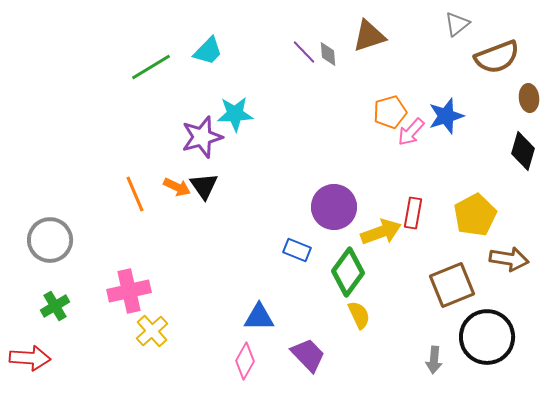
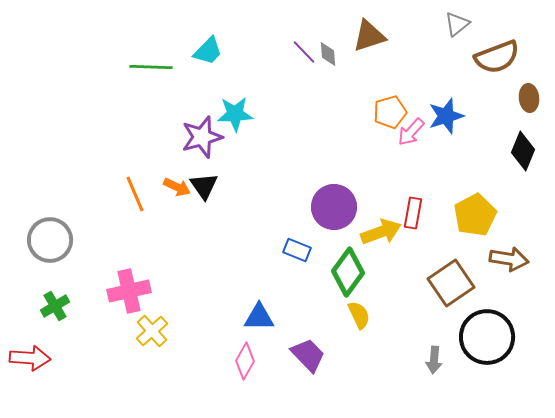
green line: rotated 33 degrees clockwise
black diamond: rotated 6 degrees clockwise
brown square: moved 1 px left, 2 px up; rotated 12 degrees counterclockwise
